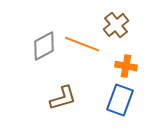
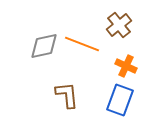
brown cross: moved 3 px right
gray diamond: rotated 16 degrees clockwise
orange cross: rotated 15 degrees clockwise
brown L-shape: moved 4 px right, 3 px up; rotated 80 degrees counterclockwise
